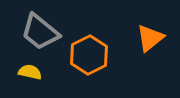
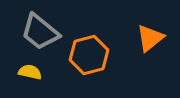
orange hexagon: rotated 12 degrees clockwise
